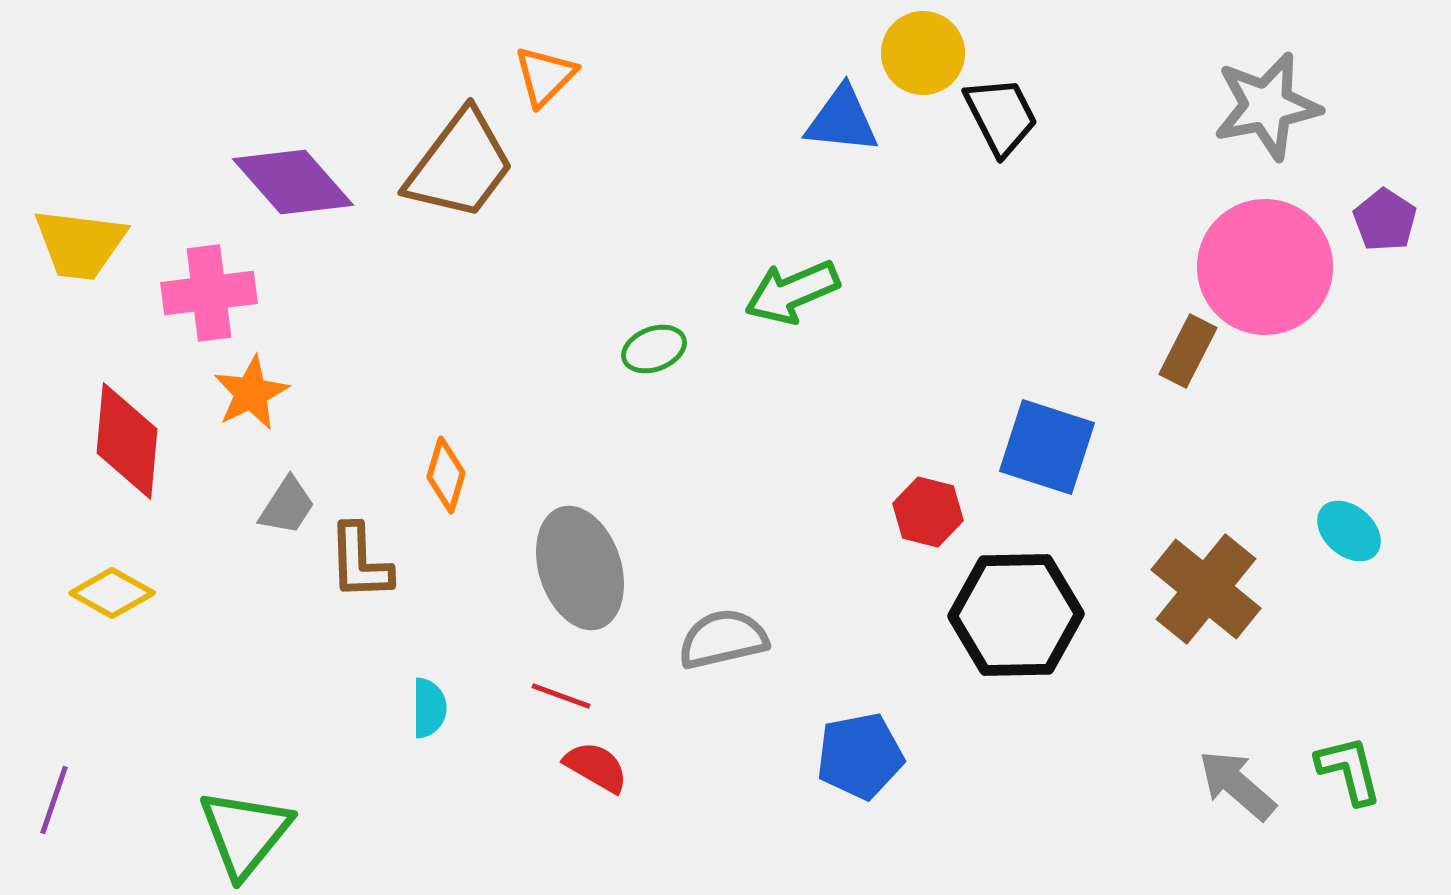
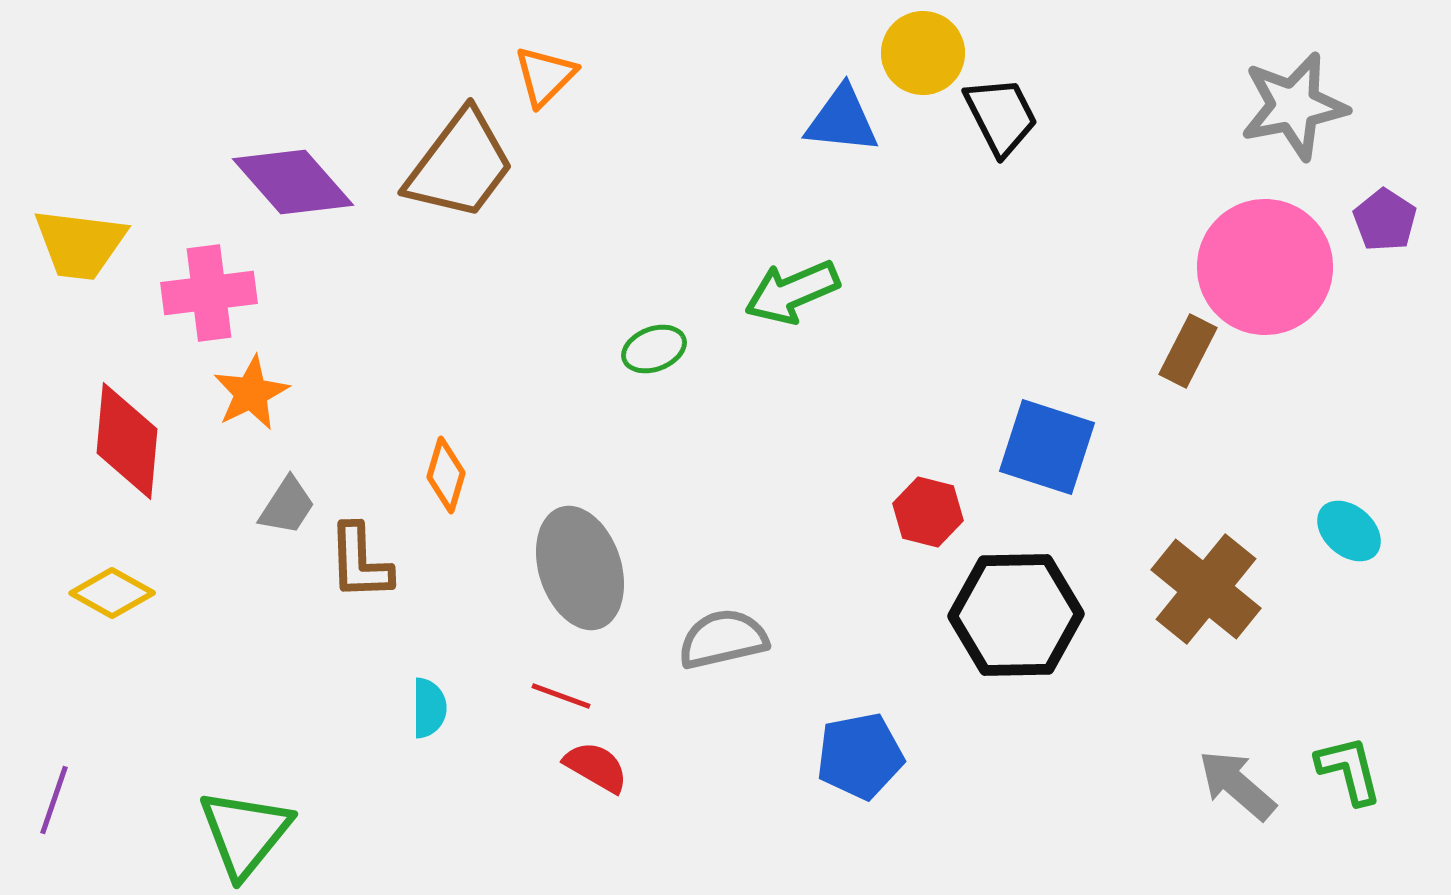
gray star: moved 27 px right
